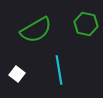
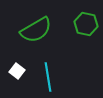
cyan line: moved 11 px left, 7 px down
white square: moved 3 px up
